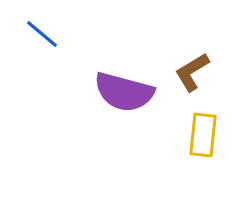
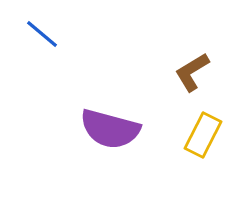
purple semicircle: moved 14 px left, 37 px down
yellow rectangle: rotated 21 degrees clockwise
